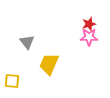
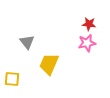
red star: rotated 24 degrees clockwise
pink star: moved 2 px left, 6 px down; rotated 12 degrees counterclockwise
yellow square: moved 2 px up
